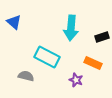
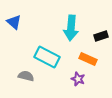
black rectangle: moved 1 px left, 1 px up
orange rectangle: moved 5 px left, 4 px up
purple star: moved 2 px right, 1 px up
